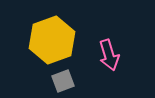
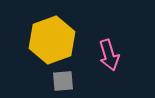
gray square: rotated 15 degrees clockwise
